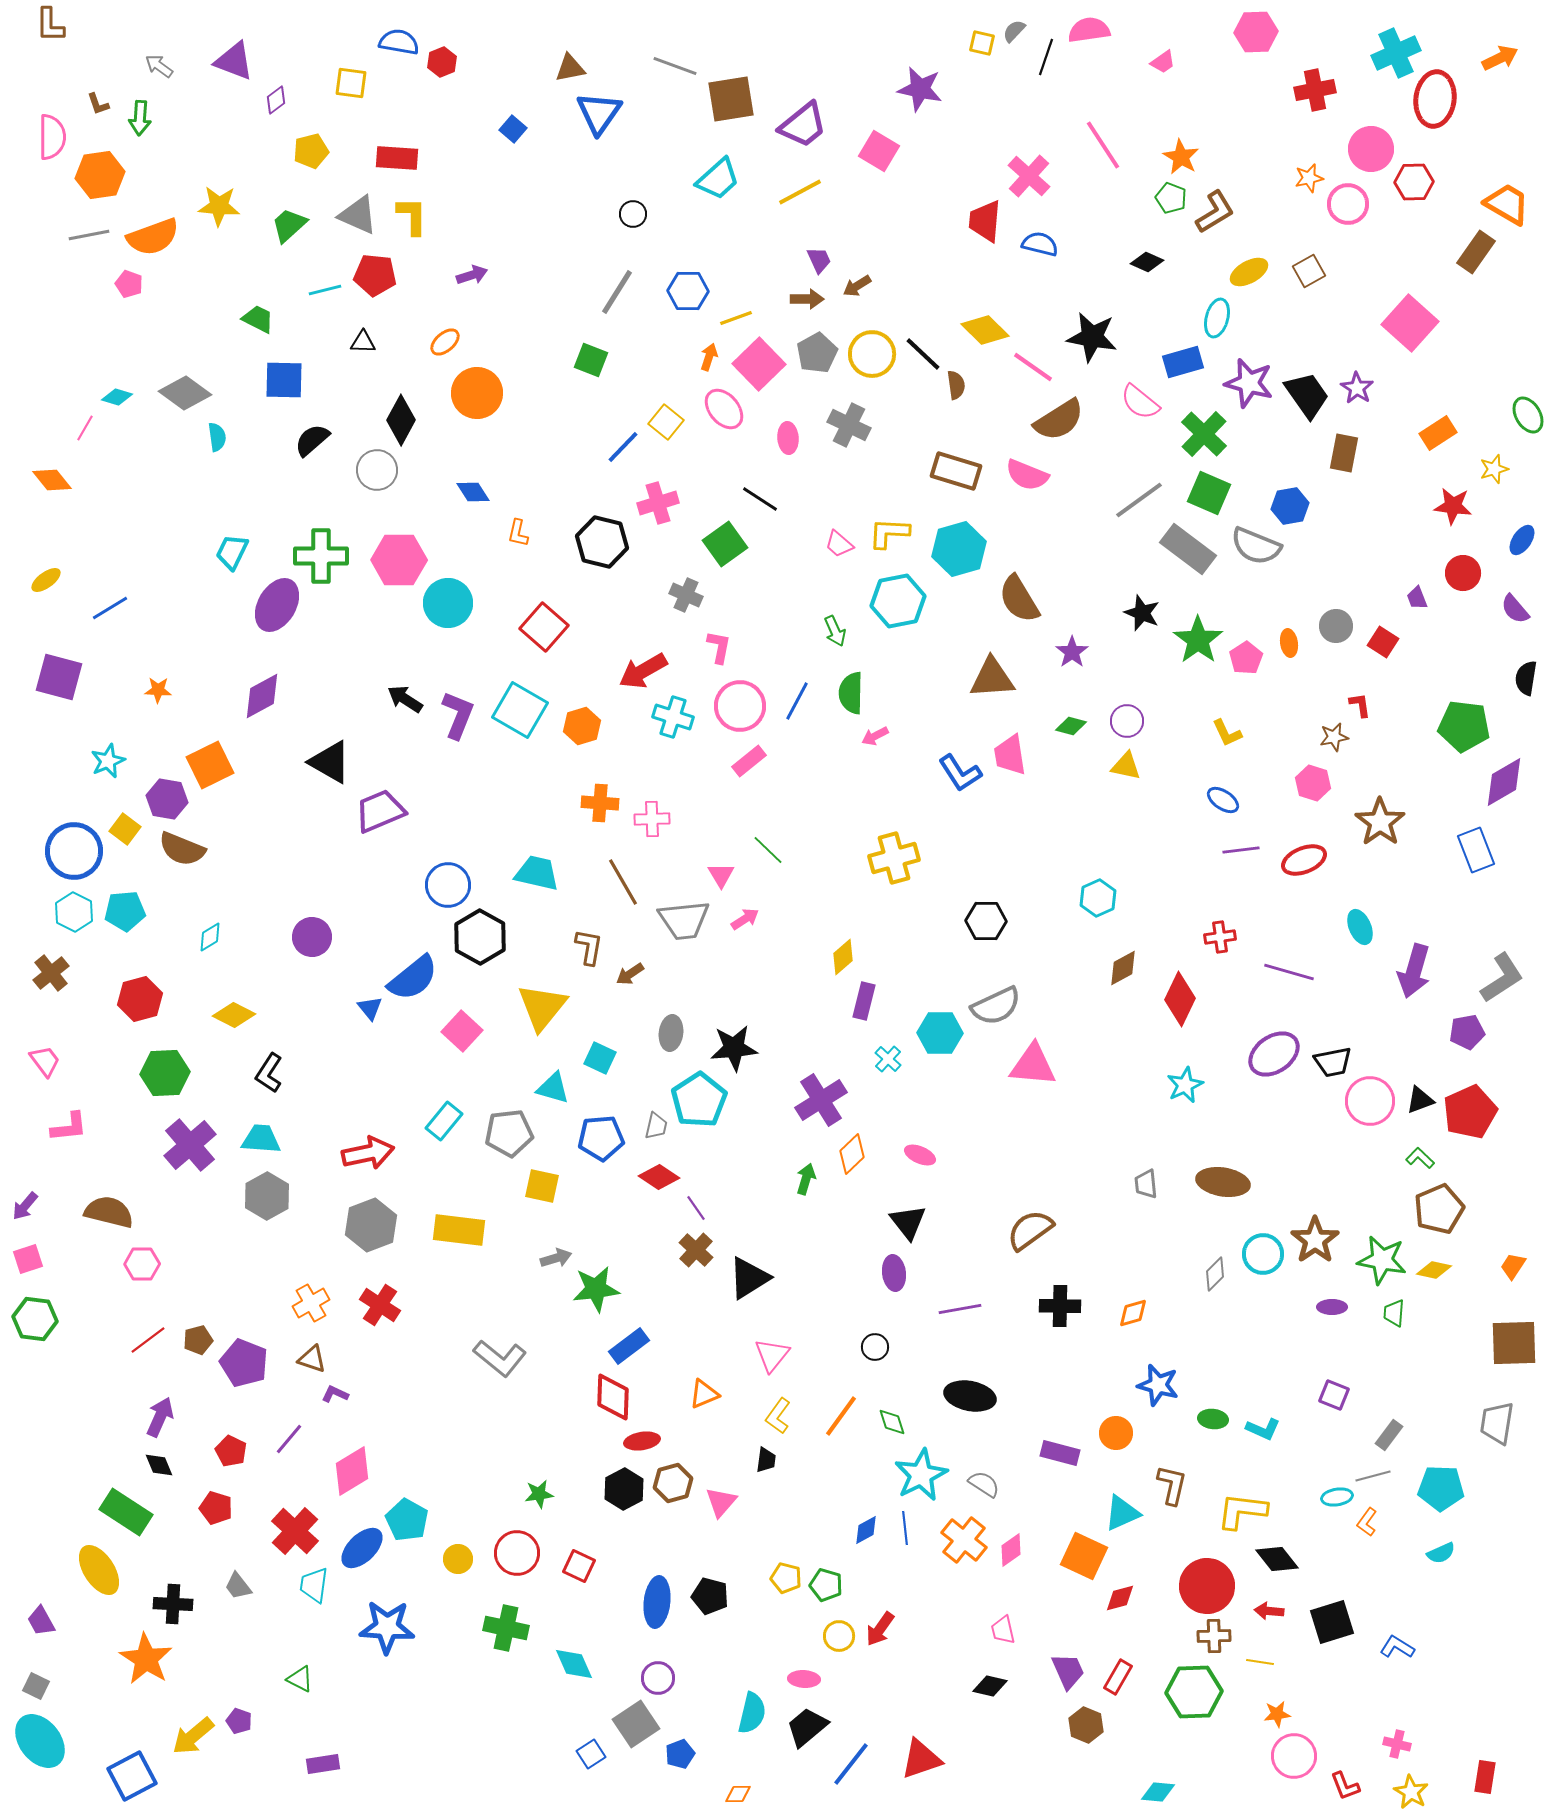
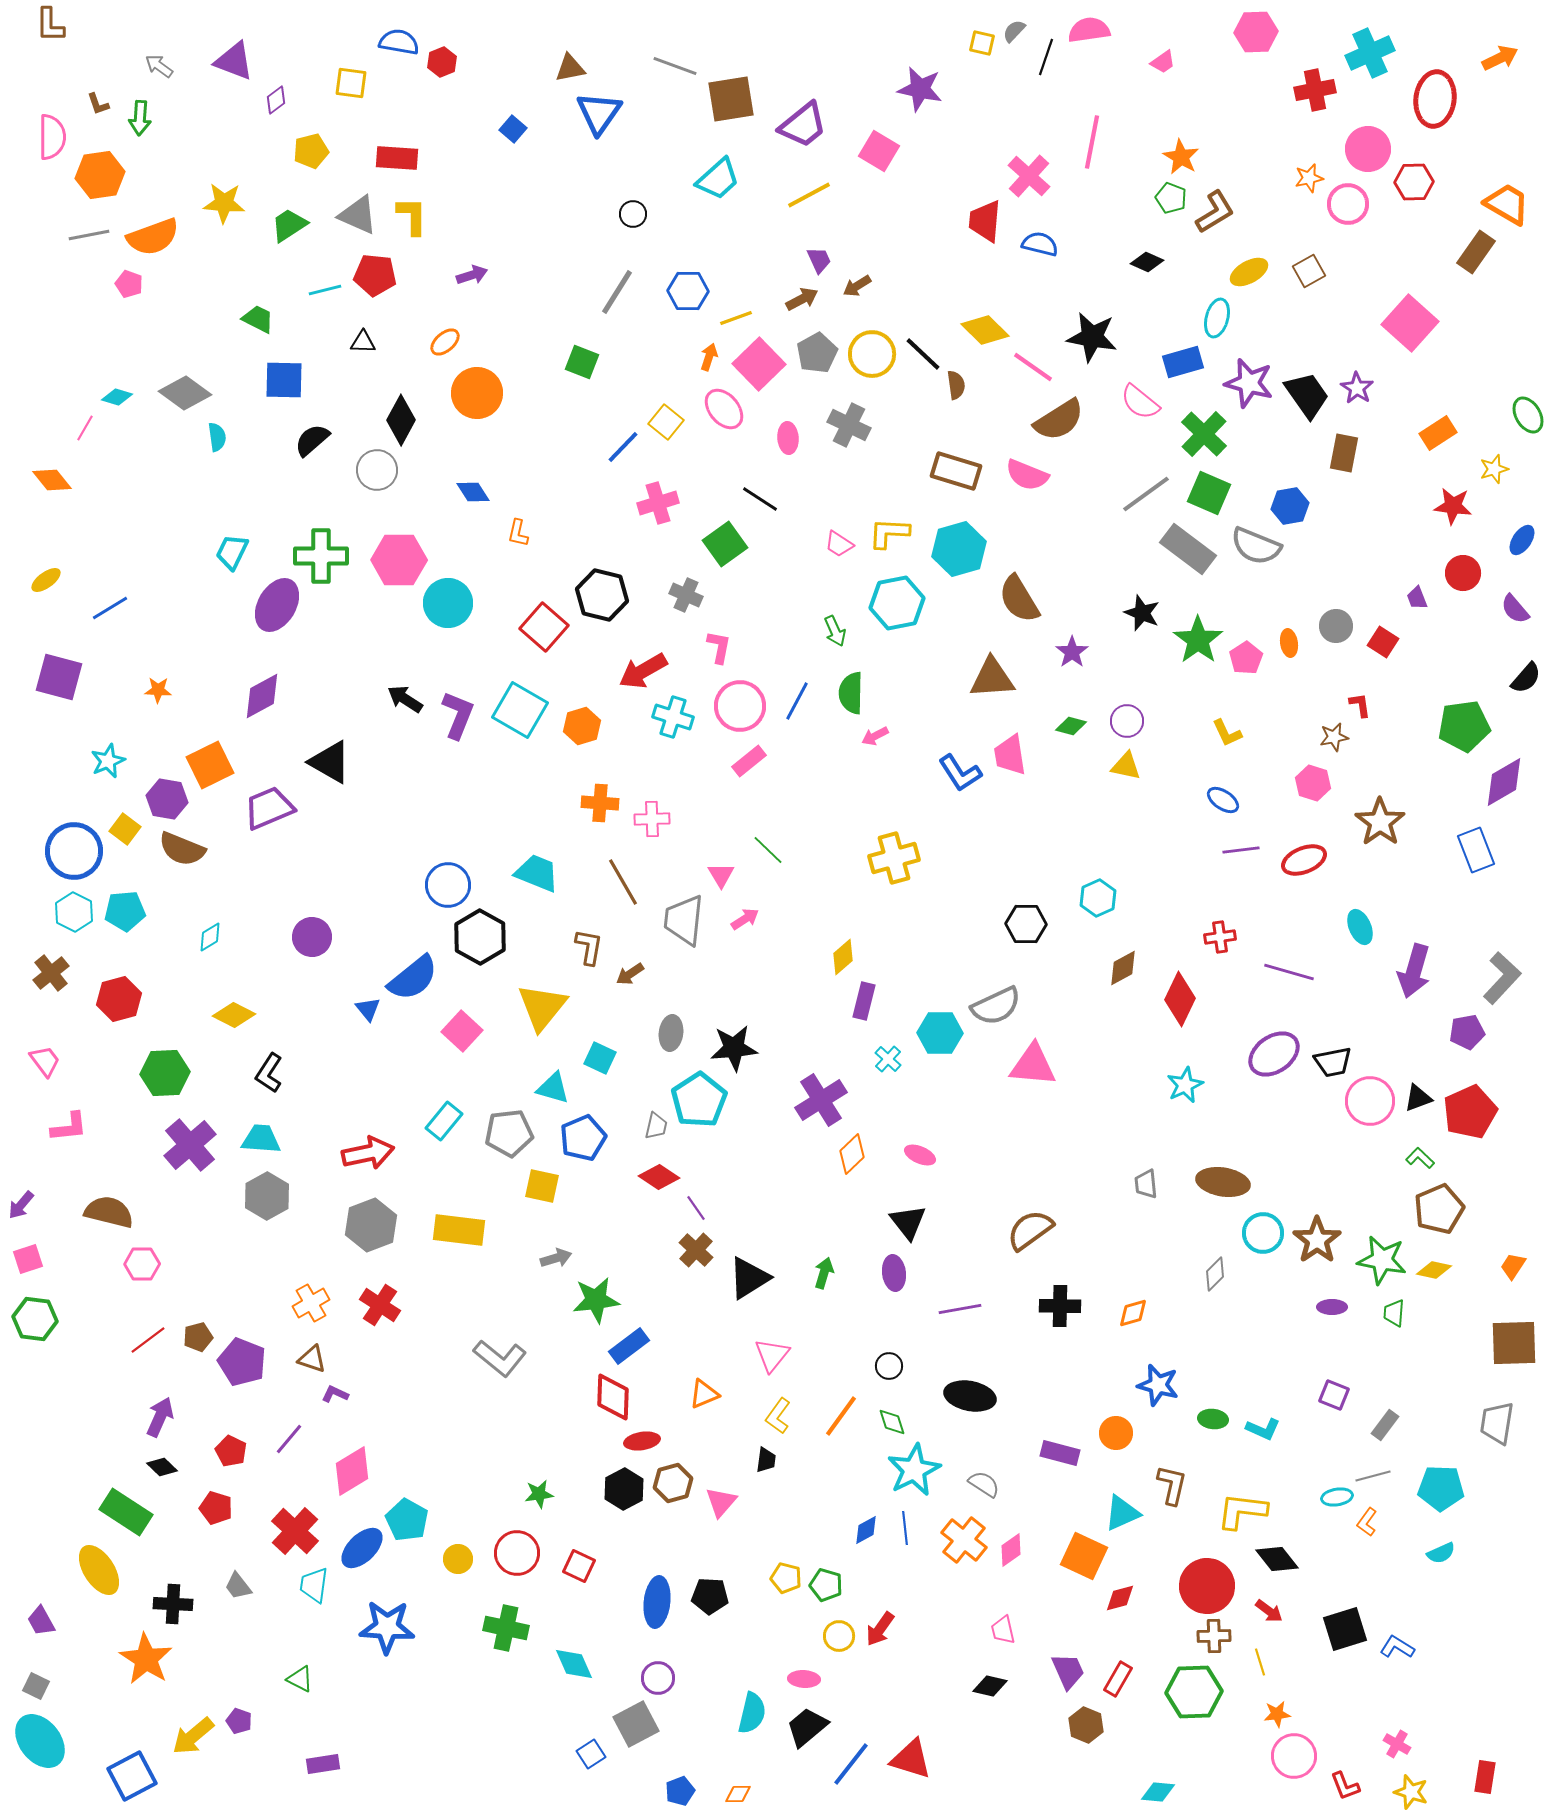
cyan cross at (1396, 53): moved 26 px left
pink line at (1103, 145): moved 11 px left, 3 px up; rotated 44 degrees clockwise
pink circle at (1371, 149): moved 3 px left
yellow line at (800, 192): moved 9 px right, 3 px down
yellow star at (219, 206): moved 5 px right, 3 px up
green trapezoid at (289, 225): rotated 9 degrees clockwise
brown arrow at (807, 299): moved 5 px left; rotated 28 degrees counterclockwise
green square at (591, 360): moved 9 px left, 2 px down
gray line at (1139, 500): moved 7 px right, 6 px up
black hexagon at (602, 542): moved 53 px down
pink trapezoid at (839, 544): rotated 8 degrees counterclockwise
cyan hexagon at (898, 601): moved 1 px left, 2 px down
black semicircle at (1526, 678): rotated 148 degrees counterclockwise
green pentagon at (1464, 726): rotated 15 degrees counterclockwise
purple trapezoid at (380, 811): moved 111 px left, 3 px up
cyan trapezoid at (537, 873): rotated 9 degrees clockwise
gray trapezoid at (684, 920): rotated 102 degrees clockwise
black hexagon at (986, 921): moved 40 px right, 3 px down
gray L-shape at (1502, 978): rotated 14 degrees counterclockwise
red hexagon at (140, 999): moved 21 px left
blue triangle at (370, 1008): moved 2 px left, 1 px down
black triangle at (1420, 1100): moved 2 px left, 2 px up
blue pentagon at (601, 1138): moved 18 px left; rotated 18 degrees counterclockwise
green arrow at (806, 1179): moved 18 px right, 94 px down
purple arrow at (25, 1206): moved 4 px left, 1 px up
brown star at (1315, 1240): moved 2 px right
cyan circle at (1263, 1254): moved 21 px up
green star at (596, 1289): moved 11 px down
brown pentagon at (198, 1340): moved 3 px up
black circle at (875, 1347): moved 14 px right, 19 px down
purple pentagon at (244, 1363): moved 2 px left, 1 px up
gray rectangle at (1389, 1435): moved 4 px left, 10 px up
black diamond at (159, 1465): moved 3 px right, 2 px down; rotated 24 degrees counterclockwise
cyan star at (921, 1475): moved 7 px left, 5 px up
black pentagon at (710, 1596): rotated 12 degrees counterclockwise
red arrow at (1269, 1611): rotated 148 degrees counterclockwise
black square at (1332, 1622): moved 13 px right, 7 px down
yellow line at (1260, 1662): rotated 64 degrees clockwise
red rectangle at (1118, 1677): moved 2 px down
gray square at (636, 1724): rotated 6 degrees clockwise
pink cross at (1397, 1744): rotated 16 degrees clockwise
blue pentagon at (680, 1754): moved 37 px down
red triangle at (921, 1759): moved 10 px left; rotated 36 degrees clockwise
yellow star at (1411, 1792): rotated 12 degrees counterclockwise
